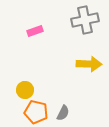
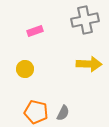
yellow circle: moved 21 px up
